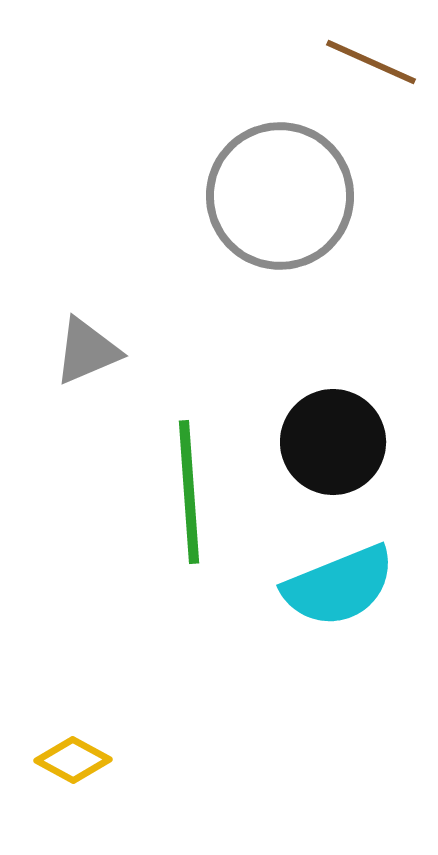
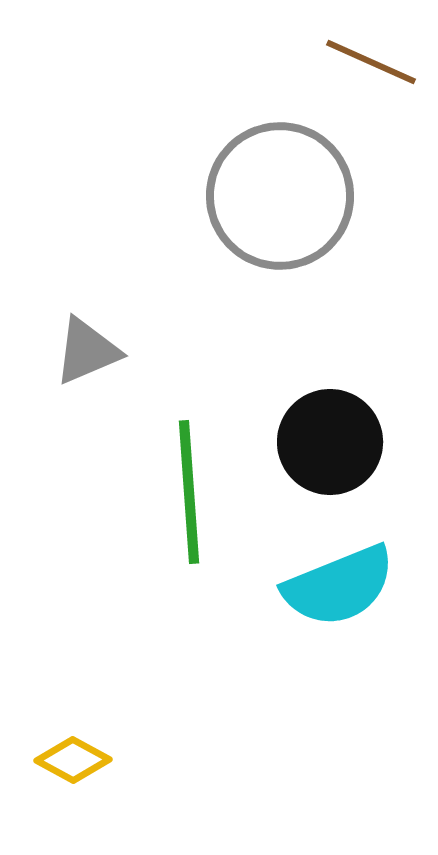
black circle: moved 3 px left
